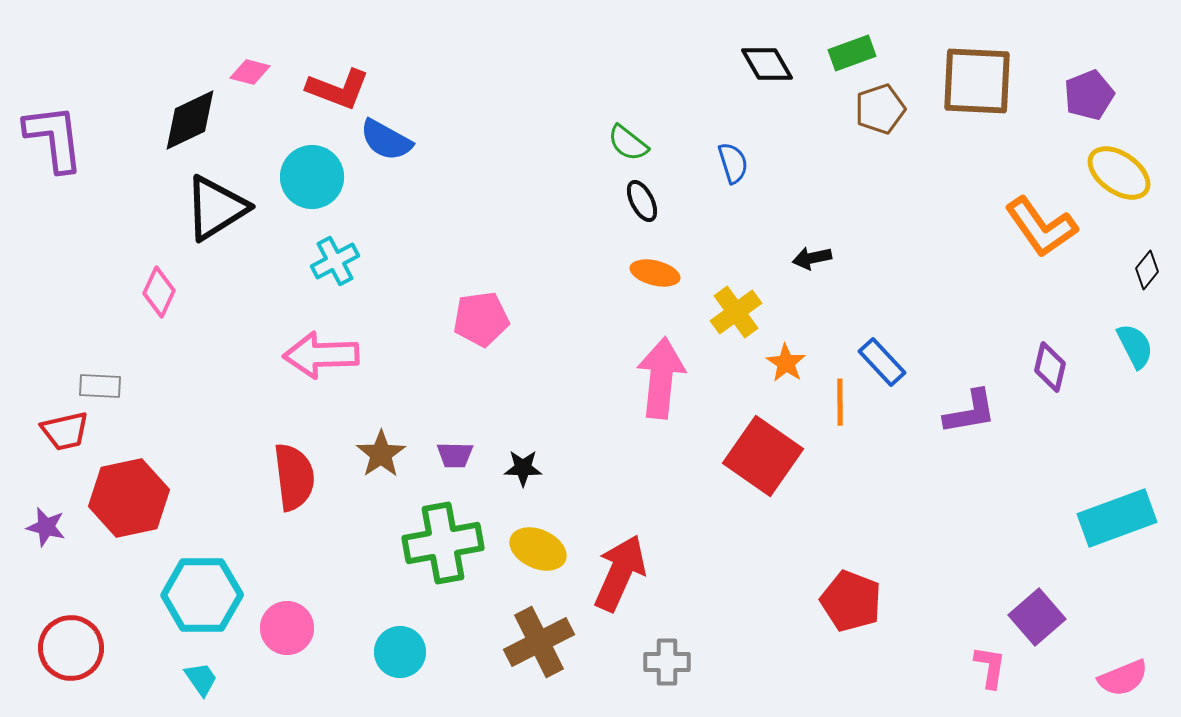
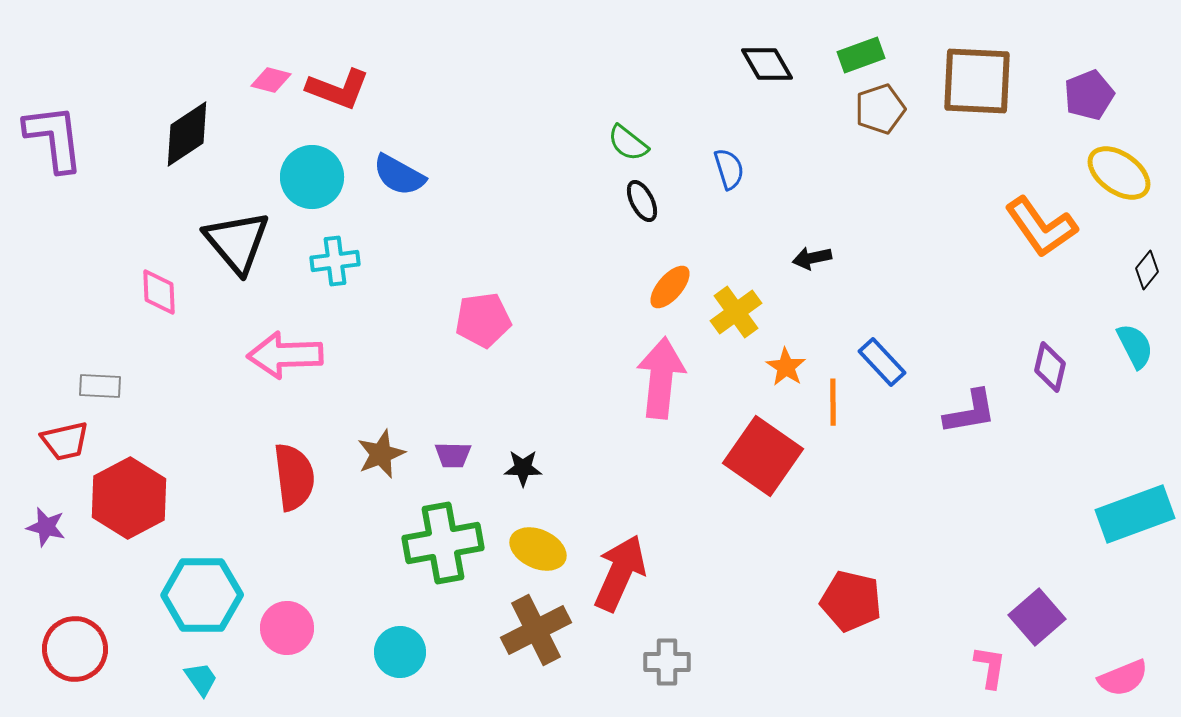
green rectangle at (852, 53): moved 9 px right, 2 px down
pink diamond at (250, 72): moved 21 px right, 8 px down
black diamond at (190, 120): moved 3 px left, 14 px down; rotated 8 degrees counterclockwise
blue semicircle at (386, 140): moved 13 px right, 35 px down
blue semicircle at (733, 163): moved 4 px left, 6 px down
black triangle at (216, 208): moved 21 px right, 34 px down; rotated 38 degrees counterclockwise
cyan cross at (335, 261): rotated 21 degrees clockwise
orange ellipse at (655, 273): moved 15 px right, 14 px down; rotated 63 degrees counterclockwise
pink diamond at (159, 292): rotated 27 degrees counterclockwise
pink pentagon at (481, 319): moved 2 px right, 1 px down
pink arrow at (321, 355): moved 36 px left
orange star at (786, 363): moved 4 px down
orange line at (840, 402): moved 7 px left
red trapezoid at (65, 431): moved 10 px down
brown star at (381, 454): rotated 12 degrees clockwise
purple trapezoid at (455, 455): moved 2 px left
red hexagon at (129, 498): rotated 16 degrees counterclockwise
cyan rectangle at (1117, 518): moved 18 px right, 4 px up
red pentagon at (851, 601): rotated 8 degrees counterclockwise
brown cross at (539, 642): moved 3 px left, 12 px up
red circle at (71, 648): moved 4 px right, 1 px down
